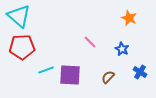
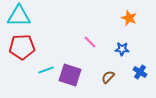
cyan triangle: rotated 40 degrees counterclockwise
blue star: rotated 24 degrees counterclockwise
purple square: rotated 15 degrees clockwise
